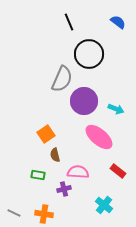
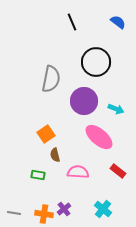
black line: moved 3 px right
black circle: moved 7 px right, 8 px down
gray semicircle: moved 11 px left; rotated 12 degrees counterclockwise
purple cross: moved 20 px down; rotated 24 degrees counterclockwise
cyan cross: moved 1 px left, 4 px down
gray line: rotated 16 degrees counterclockwise
